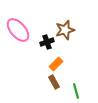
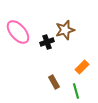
pink ellipse: moved 2 px down
orange rectangle: moved 26 px right, 3 px down
